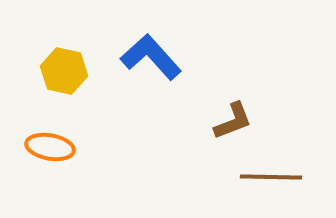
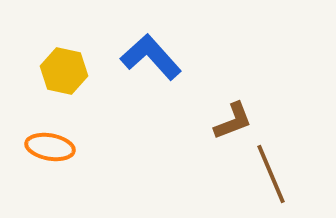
brown line: moved 3 px up; rotated 66 degrees clockwise
